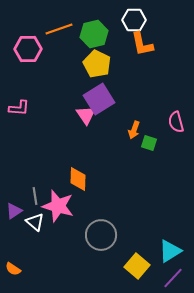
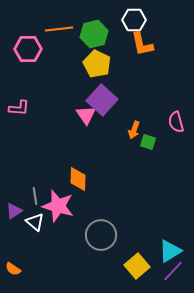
orange line: rotated 12 degrees clockwise
purple square: moved 3 px right, 1 px down; rotated 16 degrees counterclockwise
green square: moved 1 px left, 1 px up
yellow square: rotated 10 degrees clockwise
purple line: moved 7 px up
